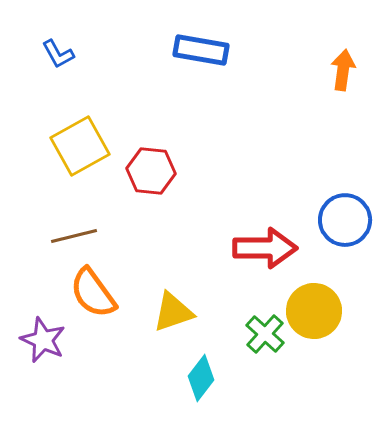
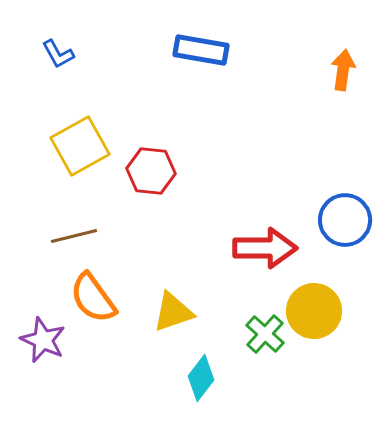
orange semicircle: moved 5 px down
